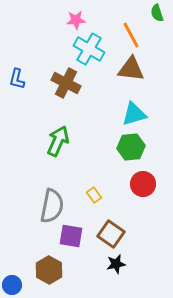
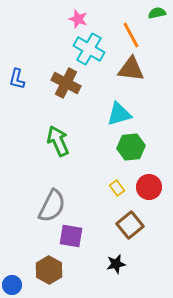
green semicircle: rotated 96 degrees clockwise
pink star: moved 2 px right, 1 px up; rotated 24 degrees clockwise
cyan triangle: moved 15 px left
green arrow: rotated 48 degrees counterclockwise
red circle: moved 6 px right, 3 px down
yellow rectangle: moved 23 px right, 7 px up
gray semicircle: rotated 16 degrees clockwise
brown square: moved 19 px right, 9 px up; rotated 16 degrees clockwise
